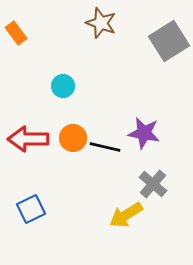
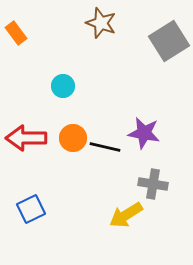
red arrow: moved 2 px left, 1 px up
gray cross: rotated 32 degrees counterclockwise
